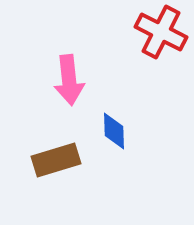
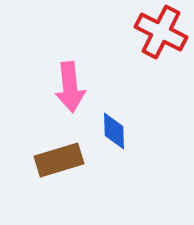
pink arrow: moved 1 px right, 7 px down
brown rectangle: moved 3 px right
